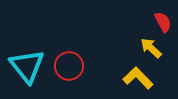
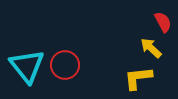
red circle: moved 4 px left, 1 px up
yellow L-shape: rotated 52 degrees counterclockwise
